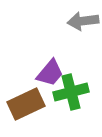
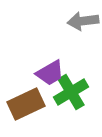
purple trapezoid: rotated 20 degrees clockwise
green cross: rotated 16 degrees counterclockwise
